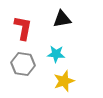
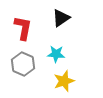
black triangle: moved 1 px left, 1 px up; rotated 24 degrees counterclockwise
gray hexagon: rotated 15 degrees clockwise
